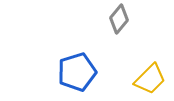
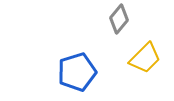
yellow trapezoid: moved 5 px left, 21 px up
